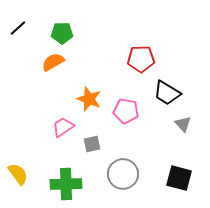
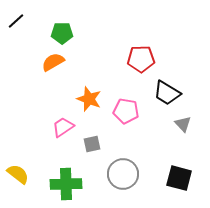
black line: moved 2 px left, 7 px up
yellow semicircle: rotated 15 degrees counterclockwise
